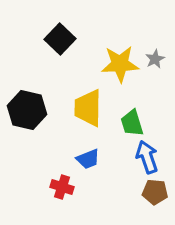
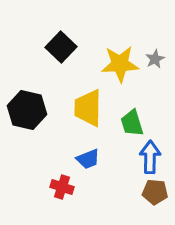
black square: moved 1 px right, 8 px down
blue arrow: moved 3 px right; rotated 20 degrees clockwise
